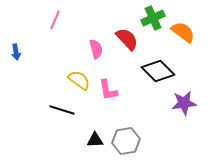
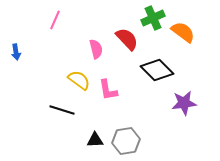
black diamond: moved 1 px left, 1 px up
